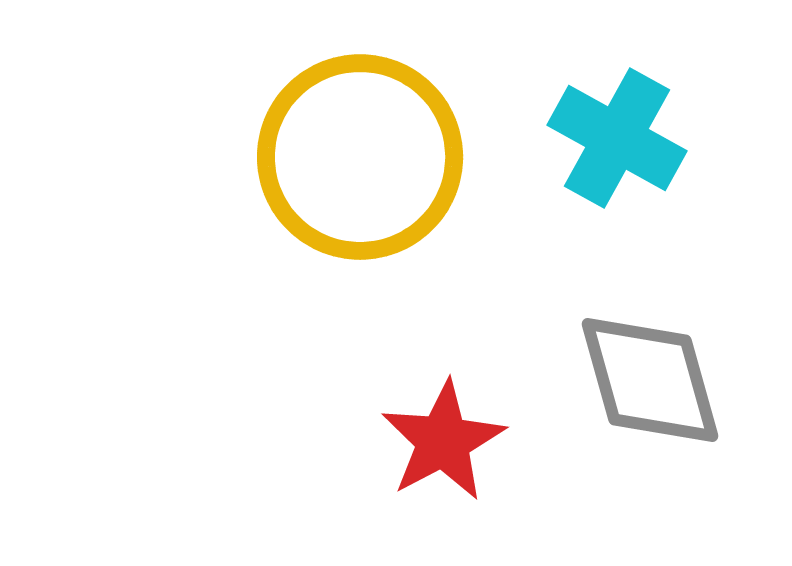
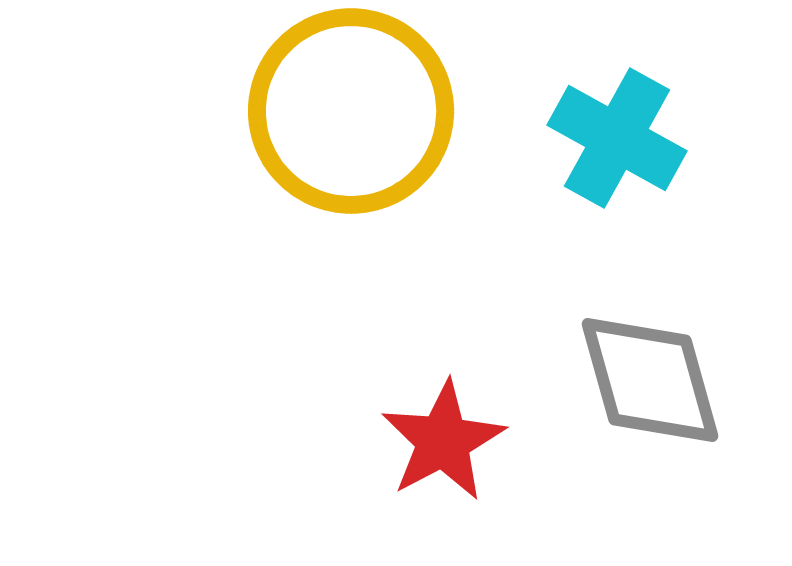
yellow circle: moved 9 px left, 46 px up
